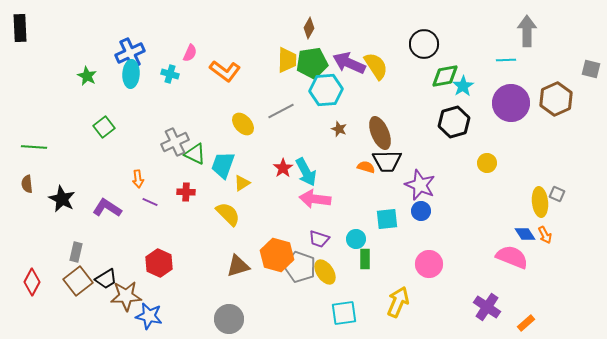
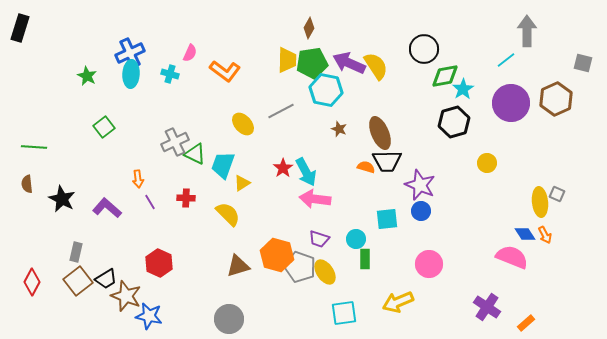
black rectangle at (20, 28): rotated 20 degrees clockwise
black circle at (424, 44): moved 5 px down
cyan line at (506, 60): rotated 36 degrees counterclockwise
gray square at (591, 69): moved 8 px left, 6 px up
cyan star at (463, 86): moved 3 px down
cyan hexagon at (326, 90): rotated 16 degrees clockwise
red cross at (186, 192): moved 6 px down
purple line at (150, 202): rotated 35 degrees clockwise
purple L-shape at (107, 208): rotated 8 degrees clockwise
brown star at (126, 296): rotated 24 degrees clockwise
yellow arrow at (398, 302): rotated 136 degrees counterclockwise
